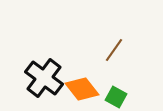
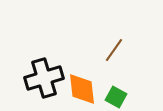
black cross: rotated 36 degrees clockwise
orange diamond: rotated 32 degrees clockwise
